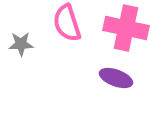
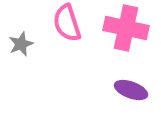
gray star: rotated 20 degrees counterclockwise
purple ellipse: moved 15 px right, 12 px down
